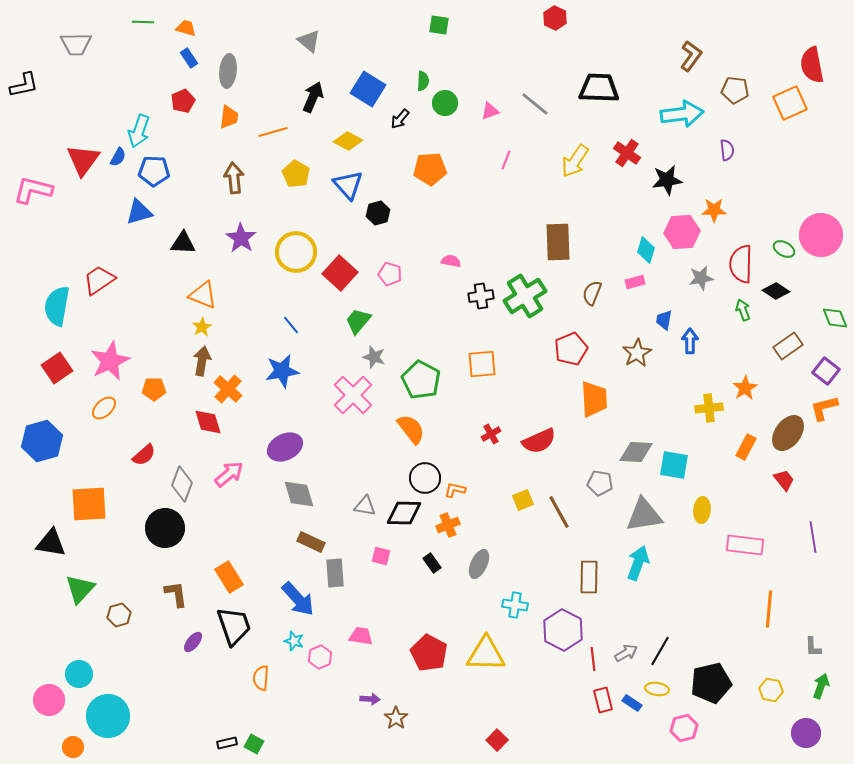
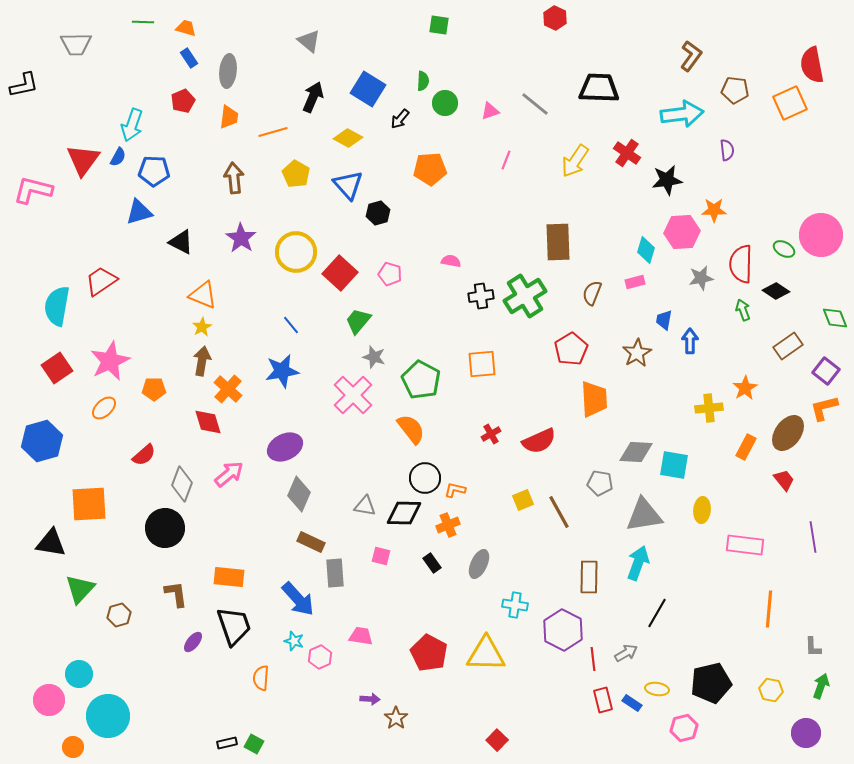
cyan arrow at (139, 131): moved 7 px left, 6 px up
yellow diamond at (348, 141): moved 3 px up
black triangle at (183, 243): moved 2 px left, 1 px up; rotated 24 degrees clockwise
red trapezoid at (99, 280): moved 2 px right, 1 px down
red pentagon at (571, 349): rotated 8 degrees counterclockwise
gray diamond at (299, 494): rotated 40 degrees clockwise
orange rectangle at (229, 577): rotated 52 degrees counterclockwise
black line at (660, 651): moved 3 px left, 38 px up
